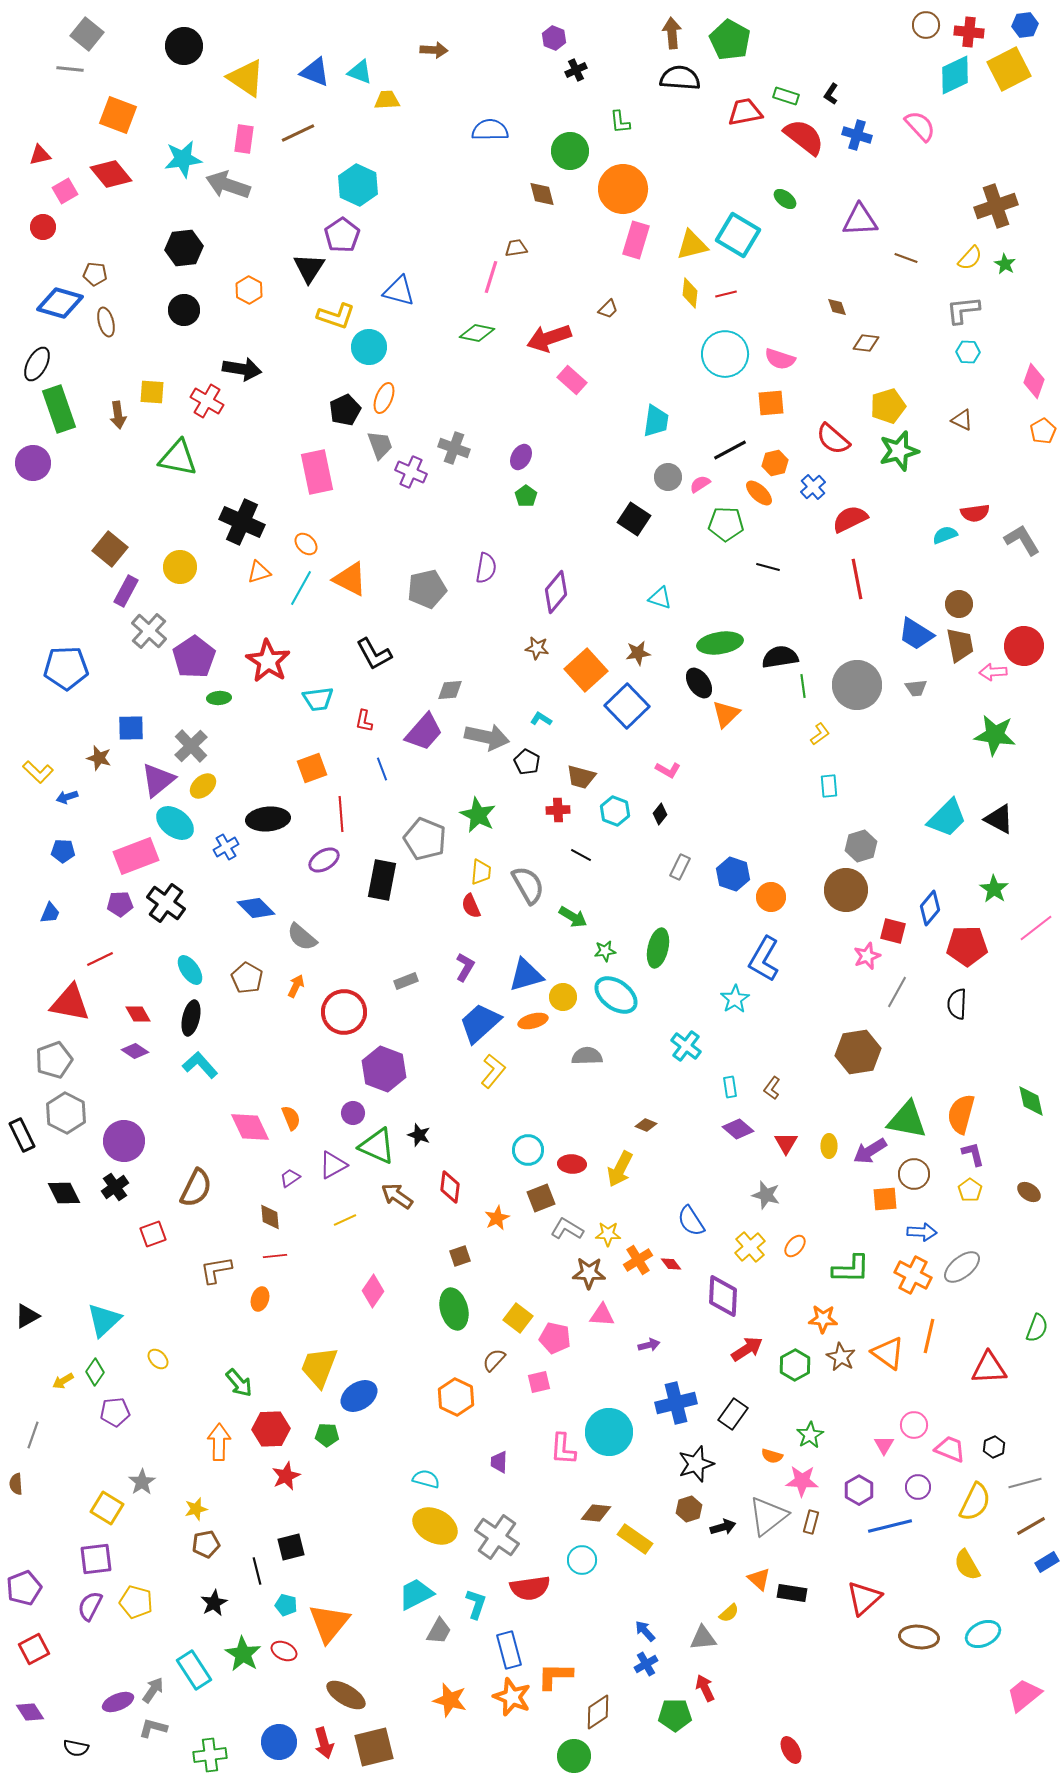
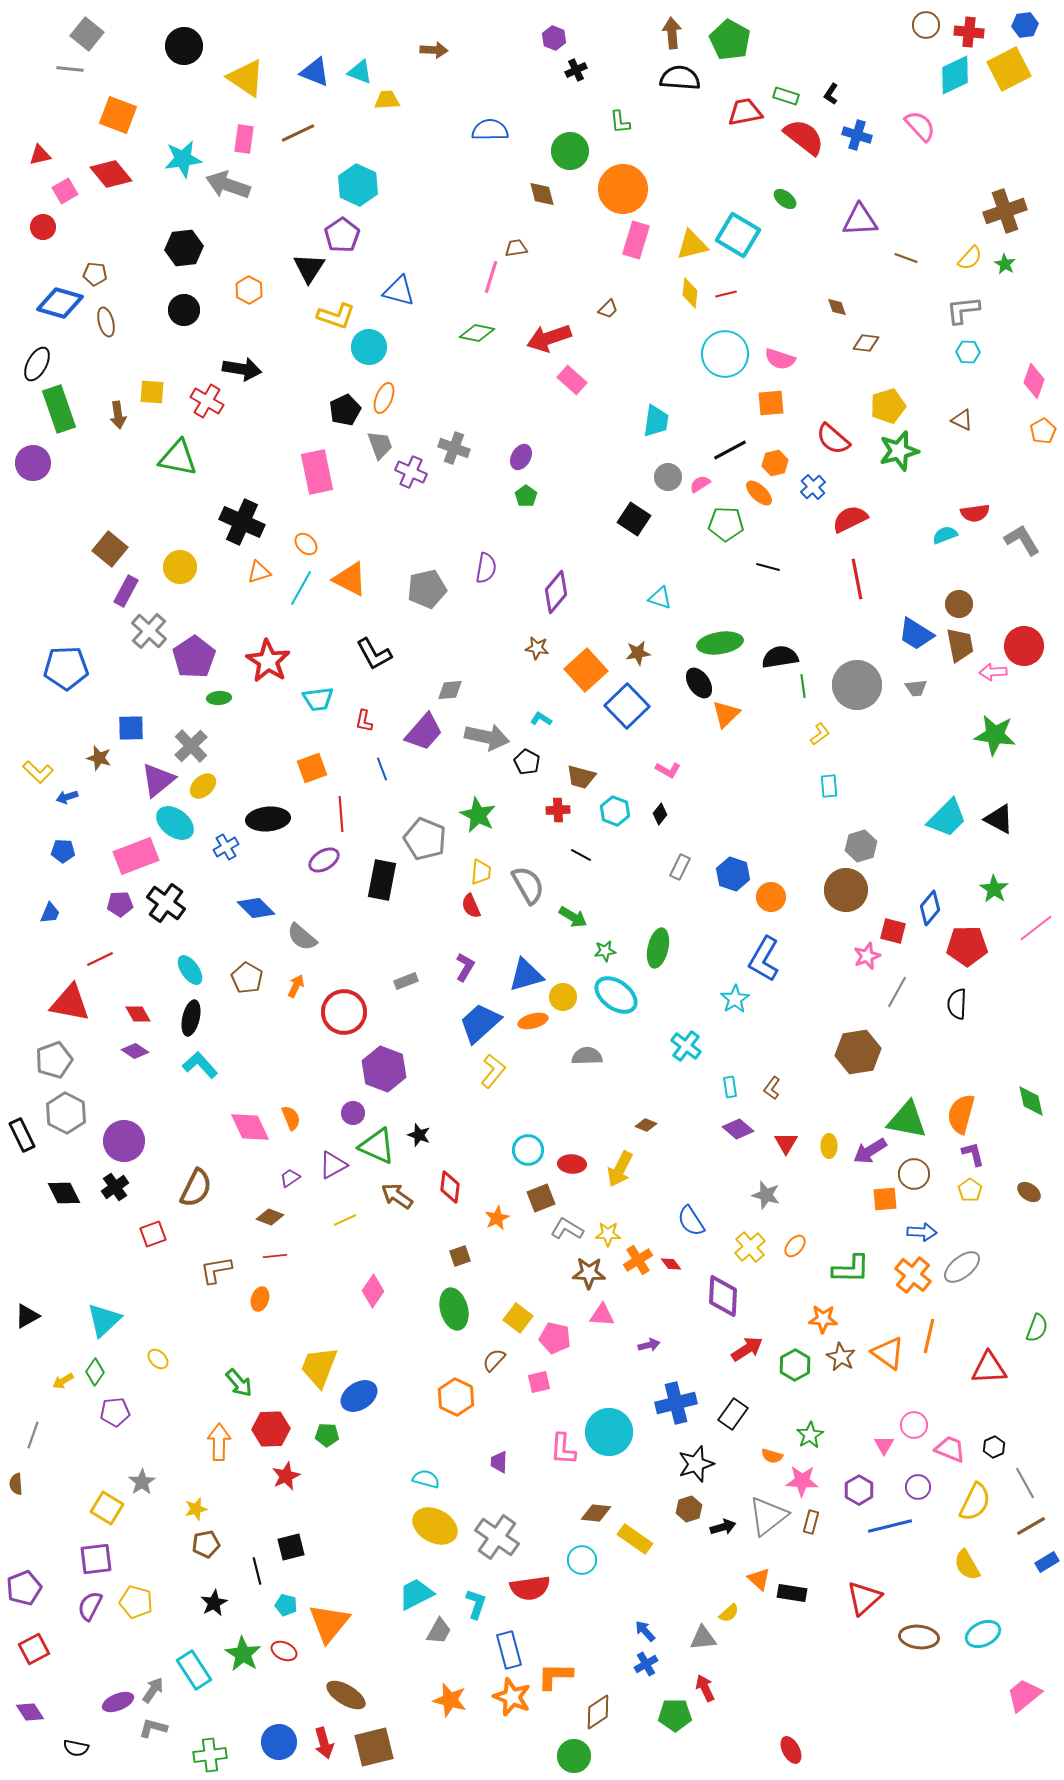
brown cross at (996, 206): moved 9 px right, 5 px down
brown diamond at (270, 1217): rotated 64 degrees counterclockwise
orange cross at (913, 1275): rotated 12 degrees clockwise
gray line at (1025, 1483): rotated 76 degrees clockwise
